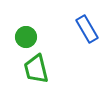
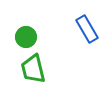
green trapezoid: moved 3 px left
